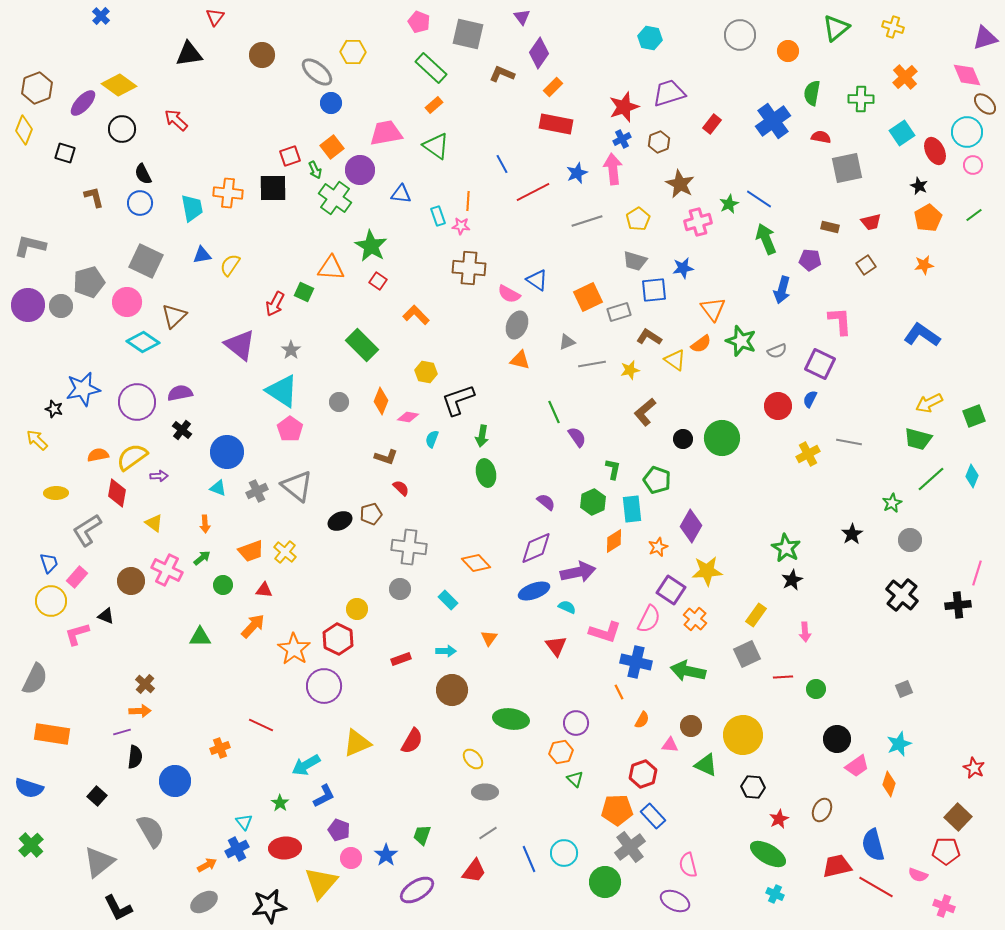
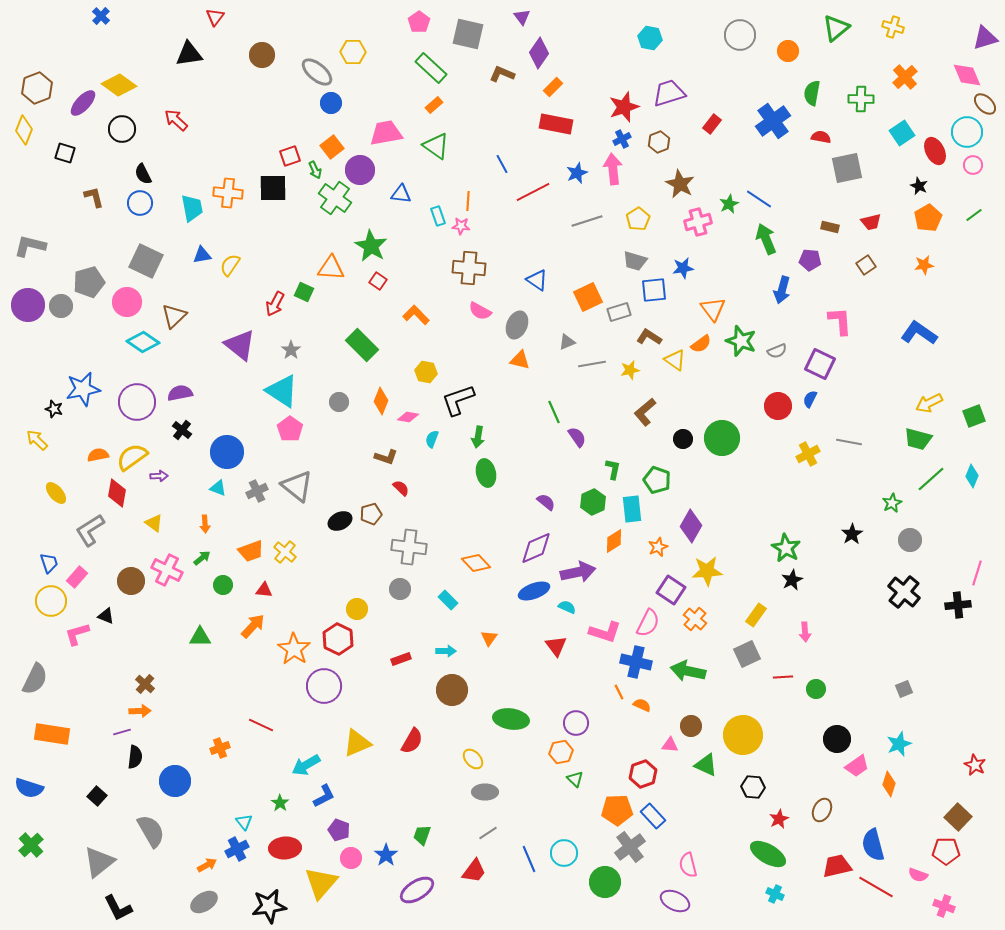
pink pentagon at (419, 22): rotated 15 degrees clockwise
pink semicircle at (509, 294): moved 29 px left, 17 px down
blue L-shape at (922, 335): moved 3 px left, 2 px up
green arrow at (482, 436): moved 4 px left, 1 px down
yellow ellipse at (56, 493): rotated 50 degrees clockwise
gray L-shape at (87, 530): moved 3 px right
black cross at (902, 595): moved 2 px right, 3 px up
pink semicircle at (649, 619): moved 1 px left, 4 px down
orange semicircle at (642, 720): moved 15 px up; rotated 96 degrees counterclockwise
red star at (974, 768): moved 1 px right, 3 px up
